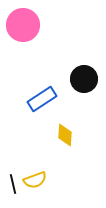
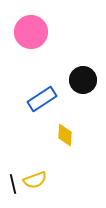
pink circle: moved 8 px right, 7 px down
black circle: moved 1 px left, 1 px down
